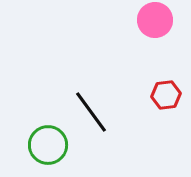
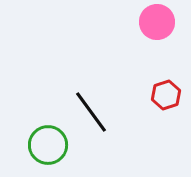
pink circle: moved 2 px right, 2 px down
red hexagon: rotated 12 degrees counterclockwise
